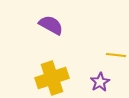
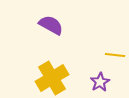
yellow line: moved 1 px left
yellow cross: rotated 12 degrees counterclockwise
